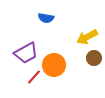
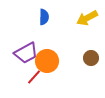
blue semicircle: moved 2 px left, 1 px up; rotated 98 degrees counterclockwise
yellow arrow: moved 19 px up
brown circle: moved 3 px left
orange circle: moved 7 px left, 4 px up
